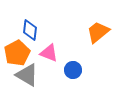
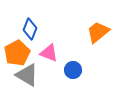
blue diamond: moved 1 px up; rotated 15 degrees clockwise
